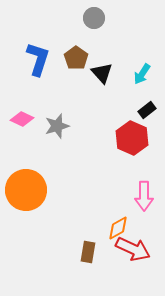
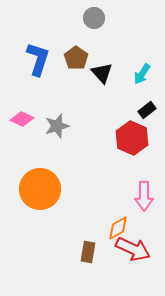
orange circle: moved 14 px right, 1 px up
